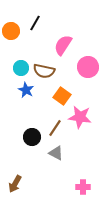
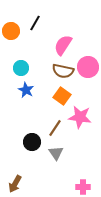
brown semicircle: moved 19 px right
black circle: moved 5 px down
gray triangle: rotated 28 degrees clockwise
